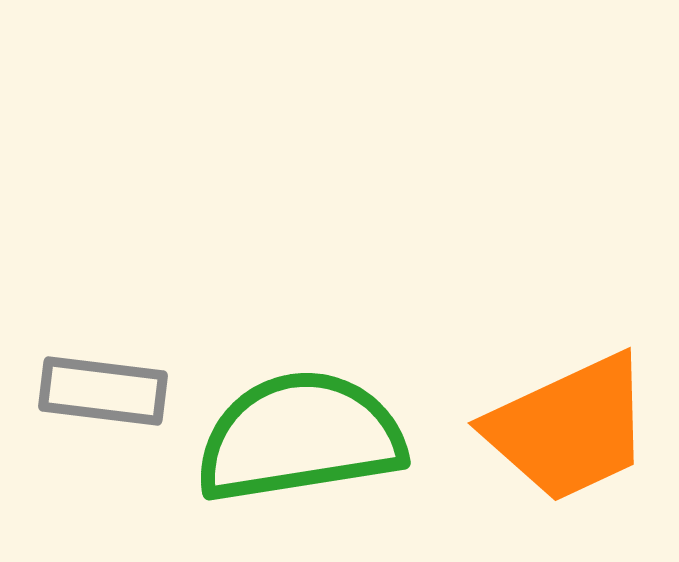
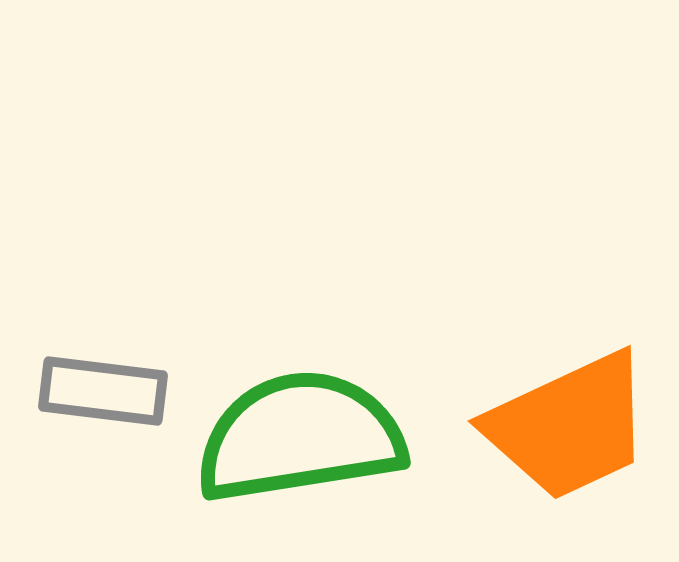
orange trapezoid: moved 2 px up
